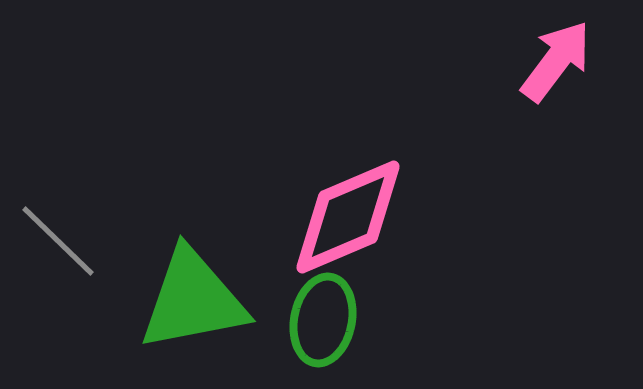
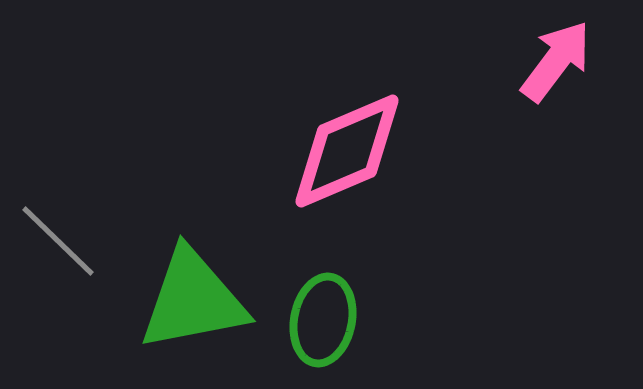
pink diamond: moved 1 px left, 66 px up
